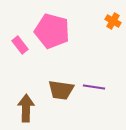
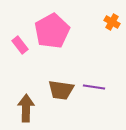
orange cross: moved 1 px left, 1 px down
pink pentagon: rotated 28 degrees clockwise
